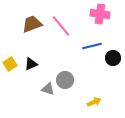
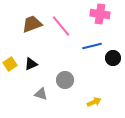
gray triangle: moved 7 px left, 5 px down
